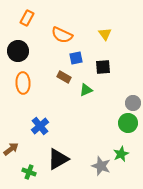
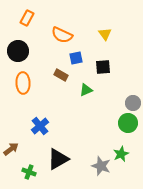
brown rectangle: moved 3 px left, 2 px up
